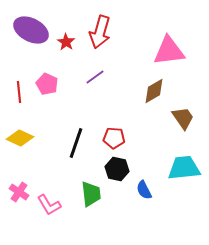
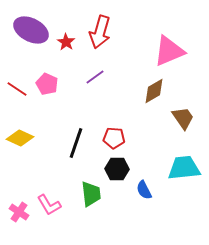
pink triangle: rotated 16 degrees counterclockwise
red line: moved 2 px left, 3 px up; rotated 50 degrees counterclockwise
black hexagon: rotated 10 degrees counterclockwise
pink cross: moved 20 px down
